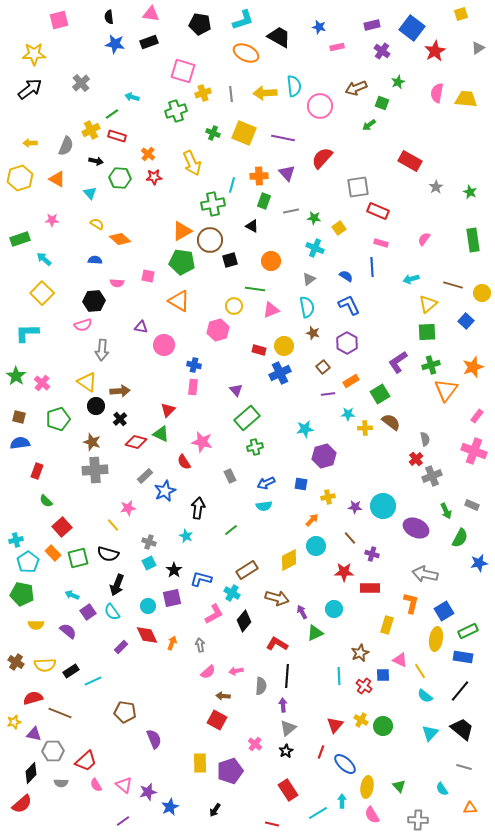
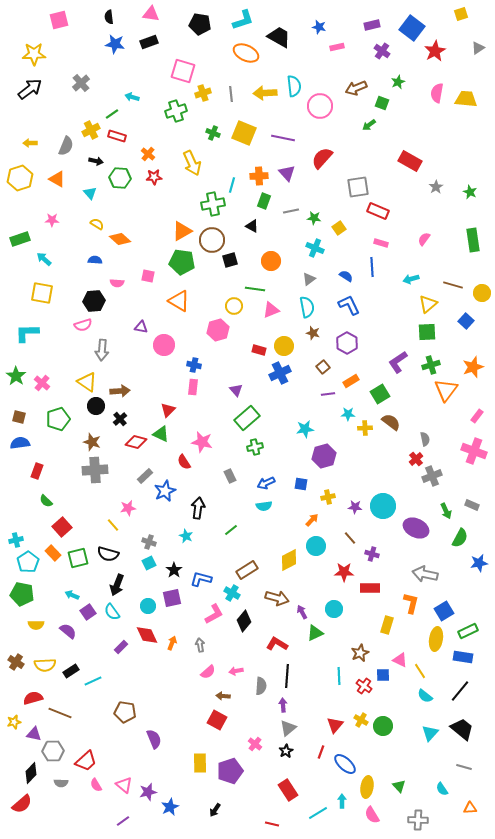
brown circle at (210, 240): moved 2 px right
yellow square at (42, 293): rotated 35 degrees counterclockwise
